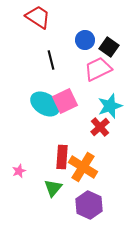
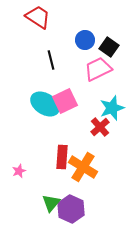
cyan star: moved 2 px right, 2 px down
green triangle: moved 2 px left, 15 px down
purple hexagon: moved 18 px left, 4 px down
